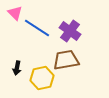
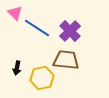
purple cross: rotated 10 degrees clockwise
brown trapezoid: rotated 16 degrees clockwise
